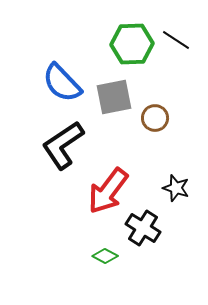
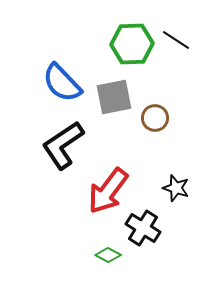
green diamond: moved 3 px right, 1 px up
